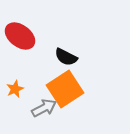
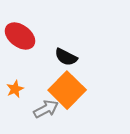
orange square: moved 2 px right, 1 px down; rotated 12 degrees counterclockwise
gray arrow: moved 2 px right, 1 px down
